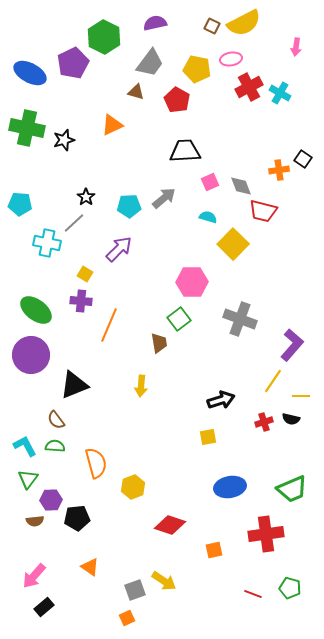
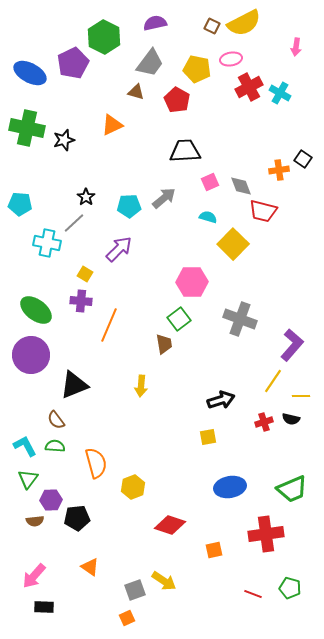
brown trapezoid at (159, 343): moved 5 px right, 1 px down
black rectangle at (44, 607): rotated 42 degrees clockwise
